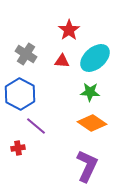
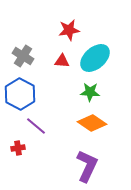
red star: rotated 25 degrees clockwise
gray cross: moved 3 px left, 2 px down
